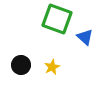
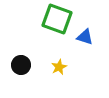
blue triangle: rotated 24 degrees counterclockwise
yellow star: moved 7 px right
